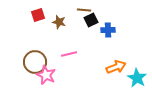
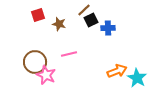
brown line: rotated 48 degrees counterclockwise
brown star: moved 2 px down
blue cross: moved 2 px up
orange arrow: moved 1 px right, 4 px down
